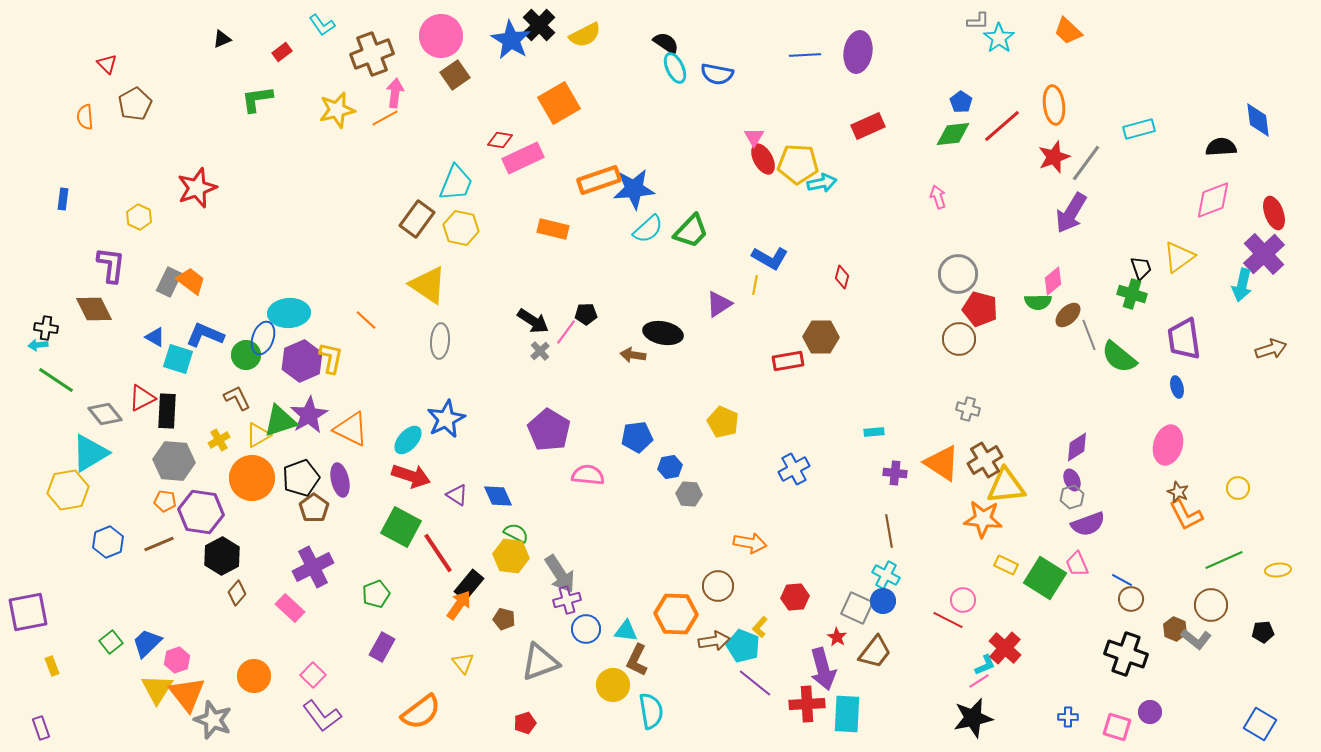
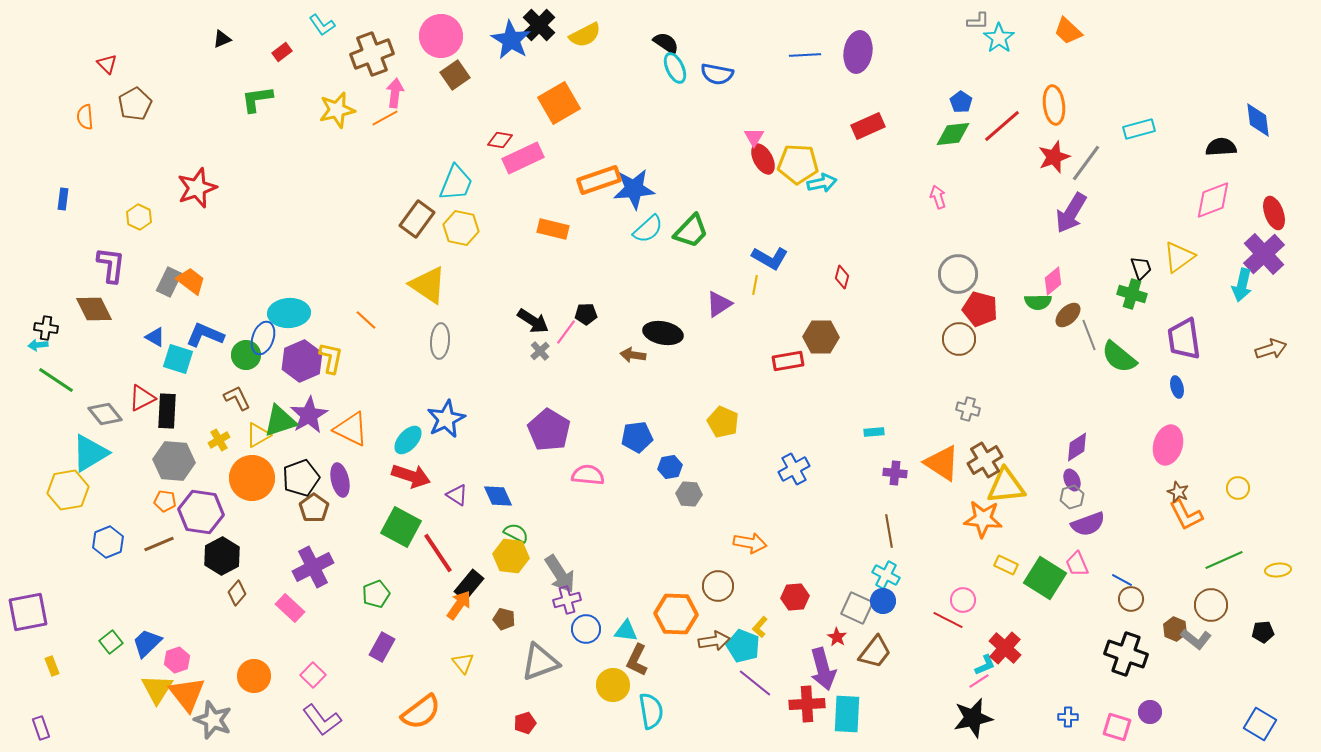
purple L-shape at (322, 716): moved 4 px down
